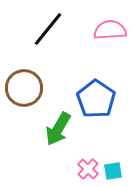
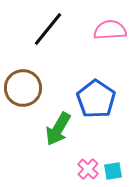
brown circle: moved 1 px left
